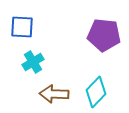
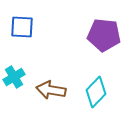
cyan cross: moved 19 px left, 15 px down
brown arrow: moved 3 px left, 4 px up; rotated 8 degrees clockwise
